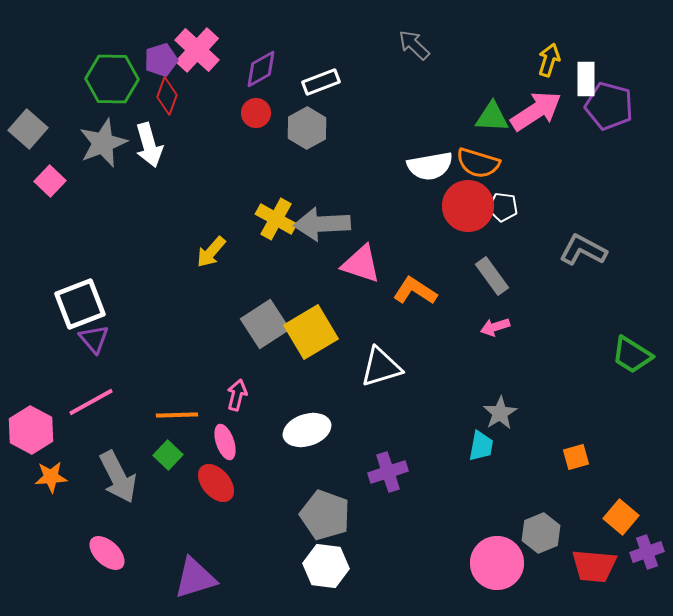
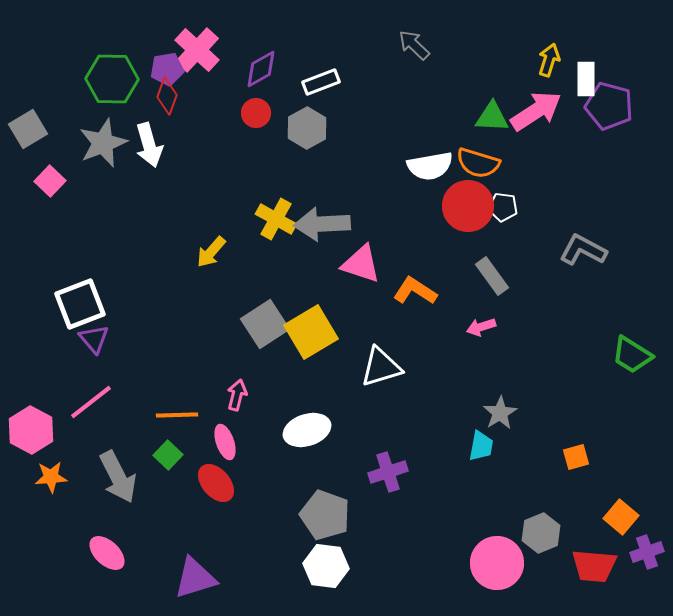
purple pentagon at (161, 60): moved 6 px right, 9 px down; rotated 8 degrees clockwise
gray square at (28, 129): rotated 18 degrees clockwise
pink arrow at (495, 327): moved 14 px left
pink line at (91, 402): rotated 9 degrees counterclockwise
